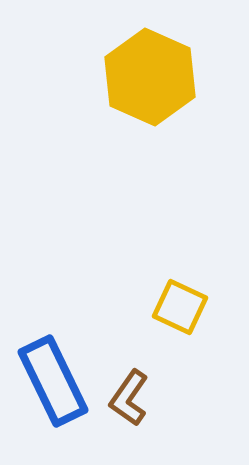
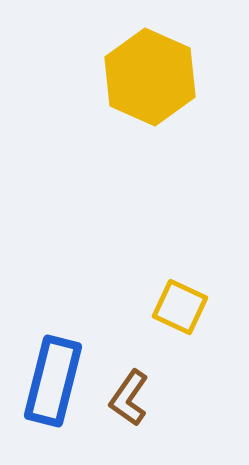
blue rectangle: rotated 40 degrees clockwise
